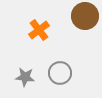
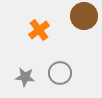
brown circle: moved 1 px left
